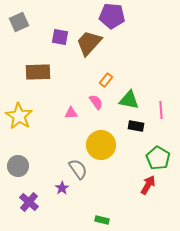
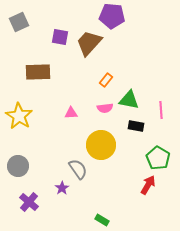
pink semicircle: moved 9 px right, 6 px down; rotated 119 degrees clockwise
green rectangle: rotated 16 degrees clockwise
